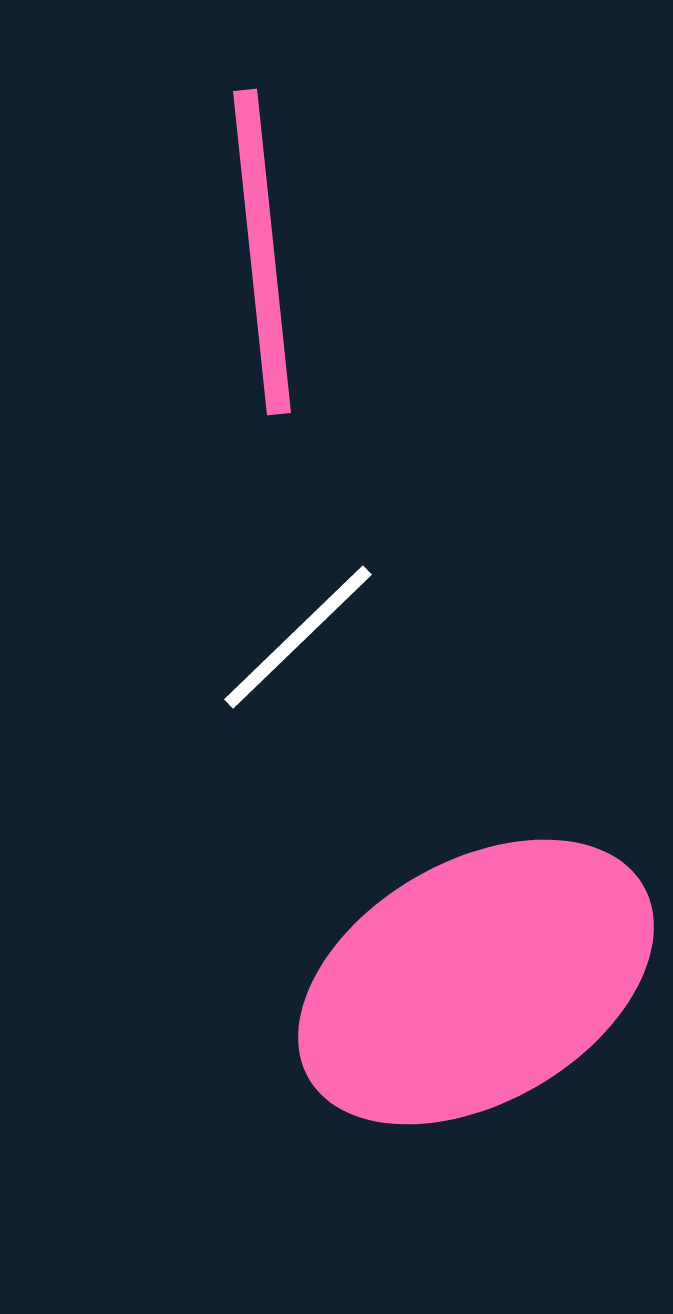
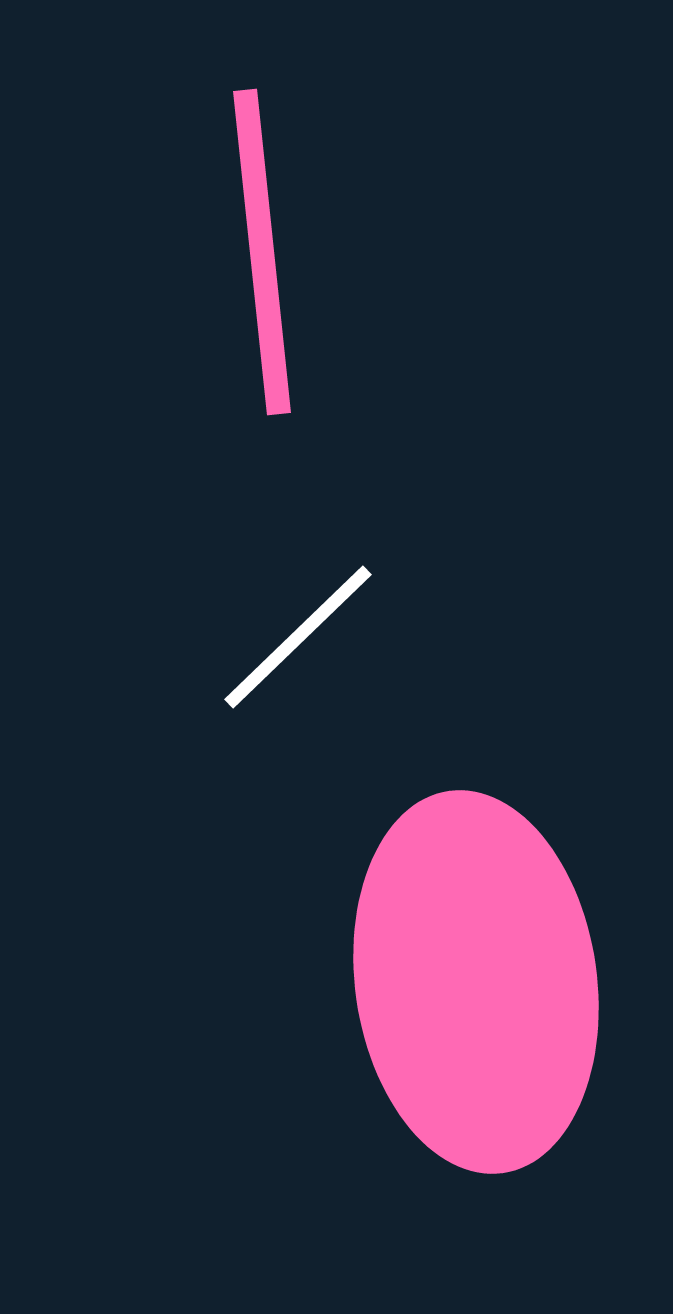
pink ellipse: rotated 68 degrees counterclockwise
